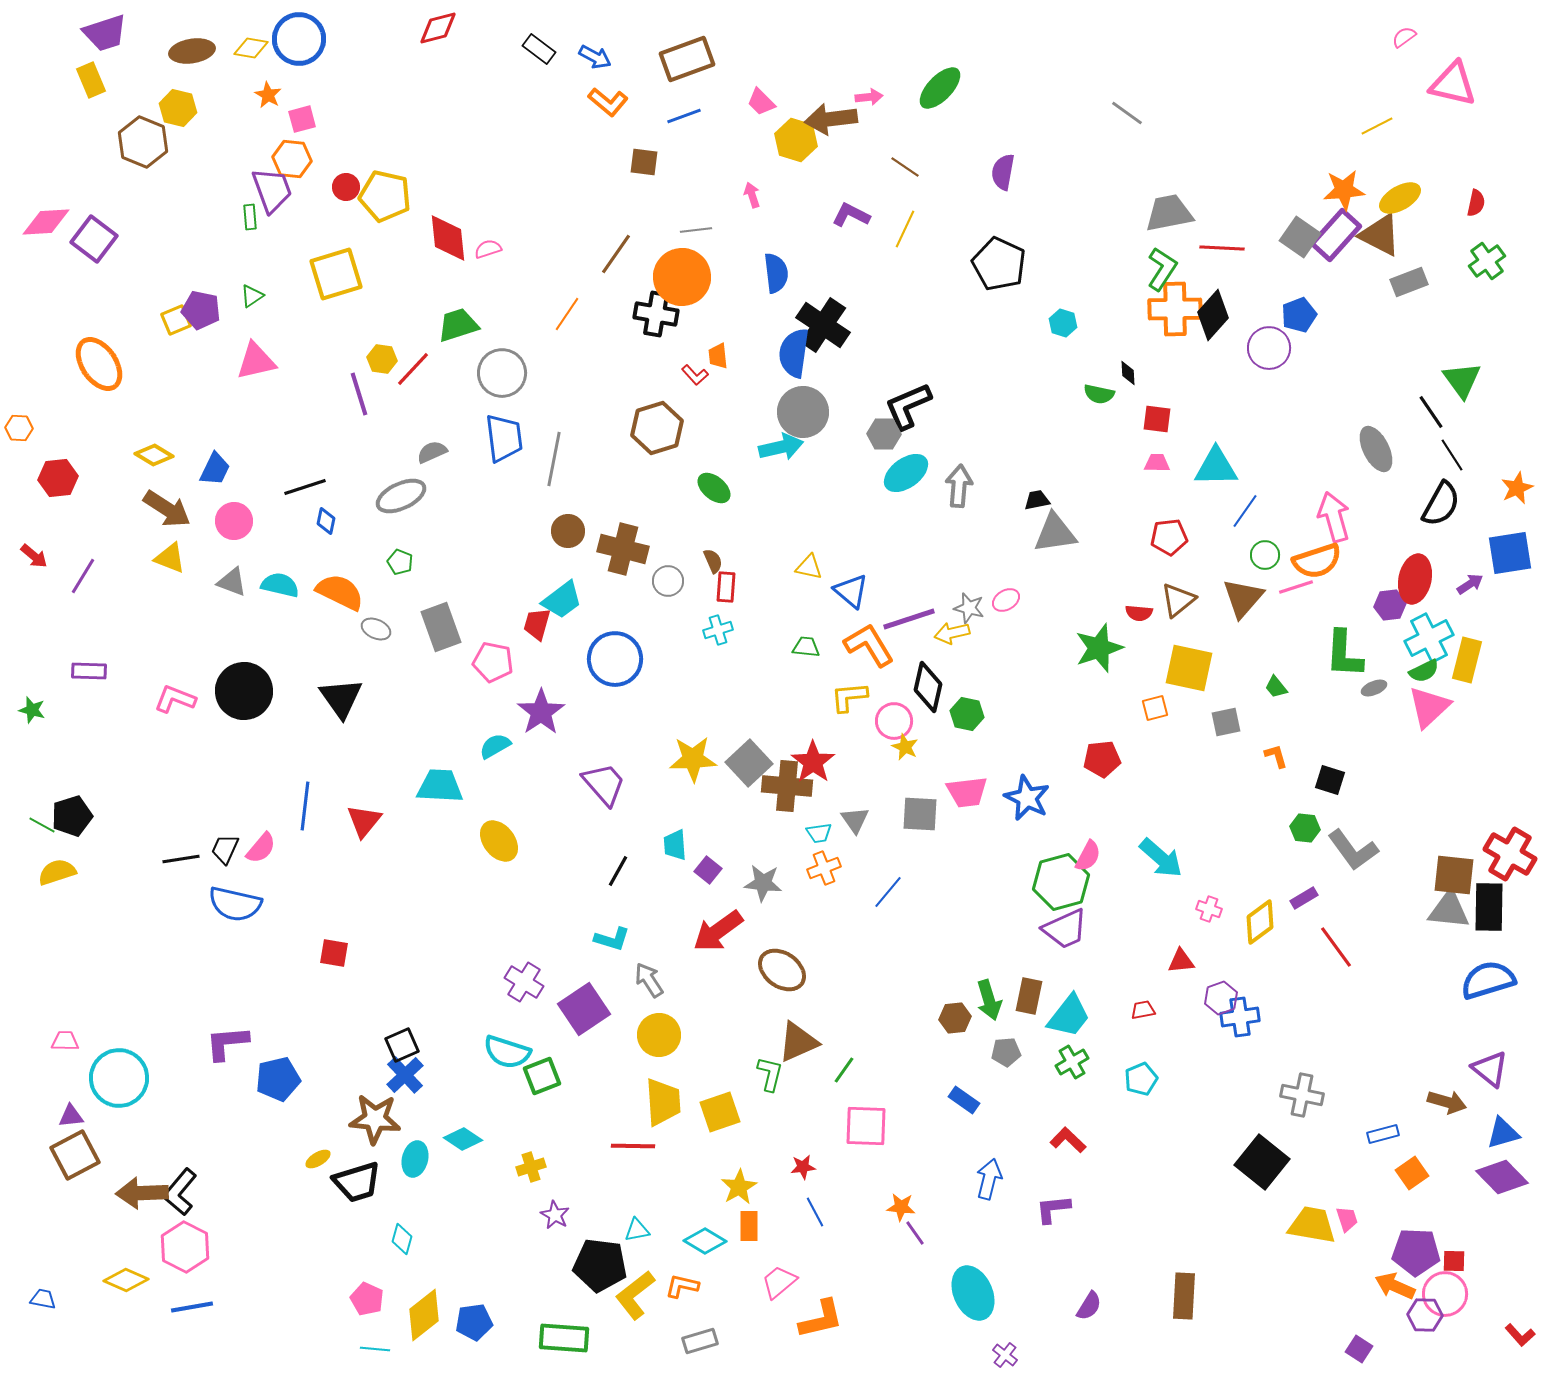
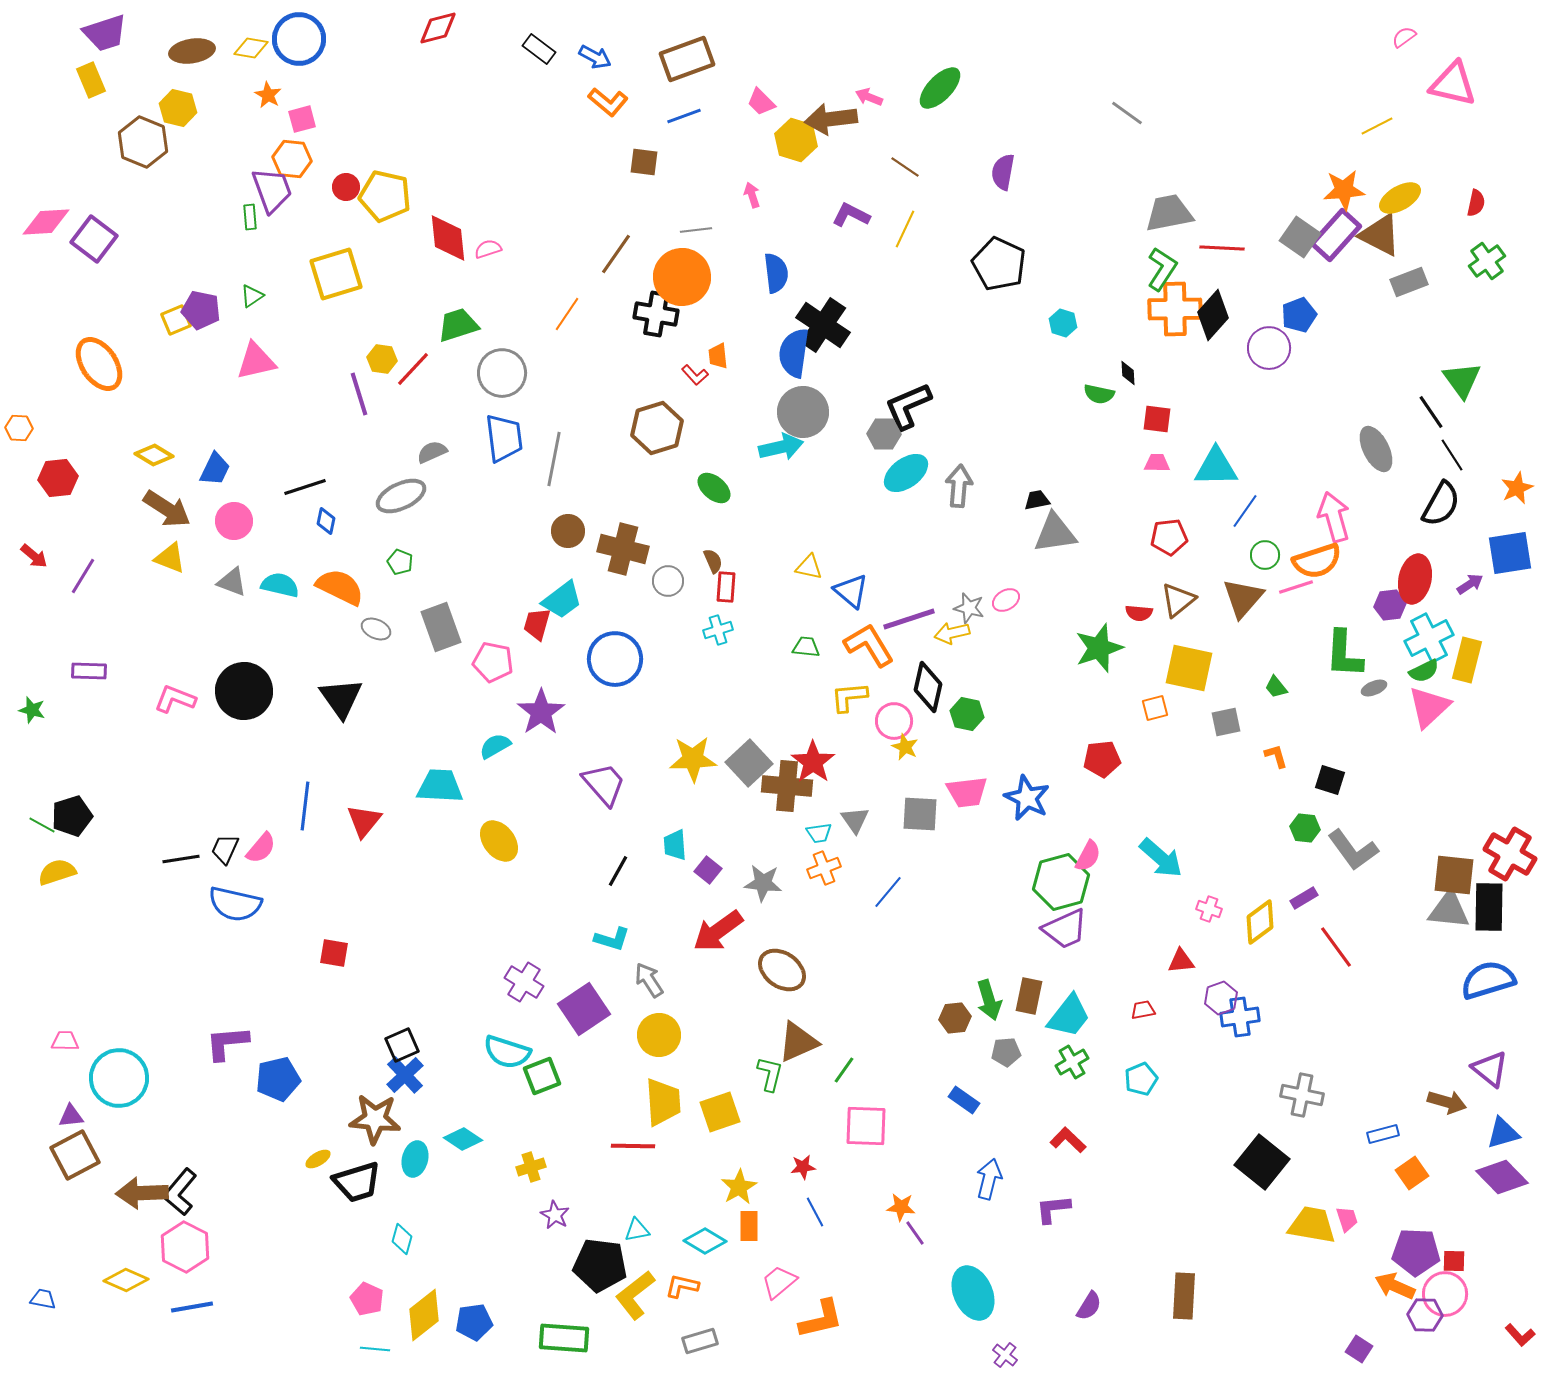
pink arrow at (869, 97): rotated 152 degrees counterclockwise
orange semicircle at (340, 592): moved 5 px up
